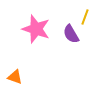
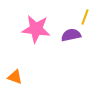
pink star: rotated 12 degrees counterclockwise
purple semicircle: moved 1 px down; rotated 108 degrees clockwise
